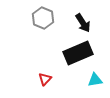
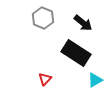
black arrow: rotated 18 degrees counterclockwise
black rectangle: moved 2 px left; rotated 56 degrees clockwise
cyan triangle: rotated 21 degrees counterclockwise
